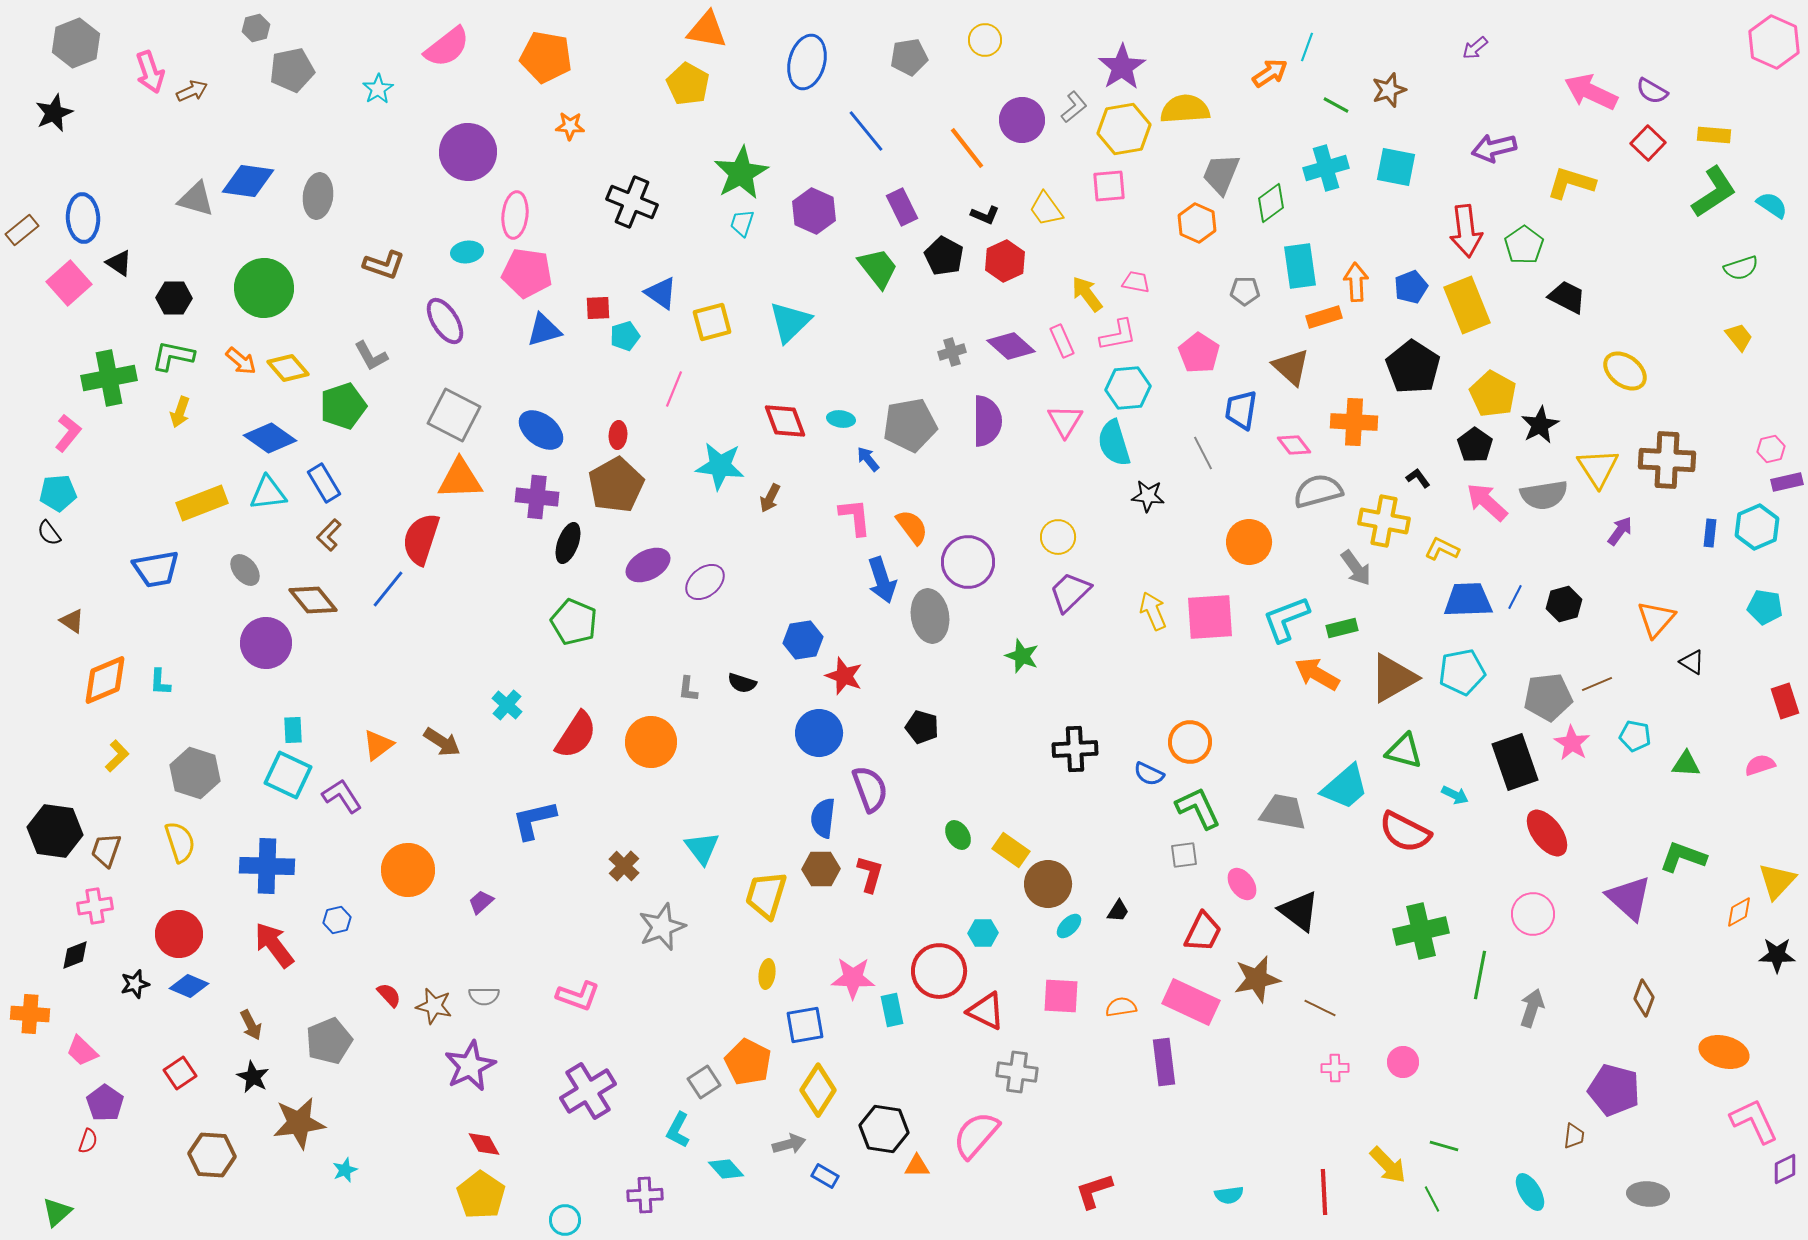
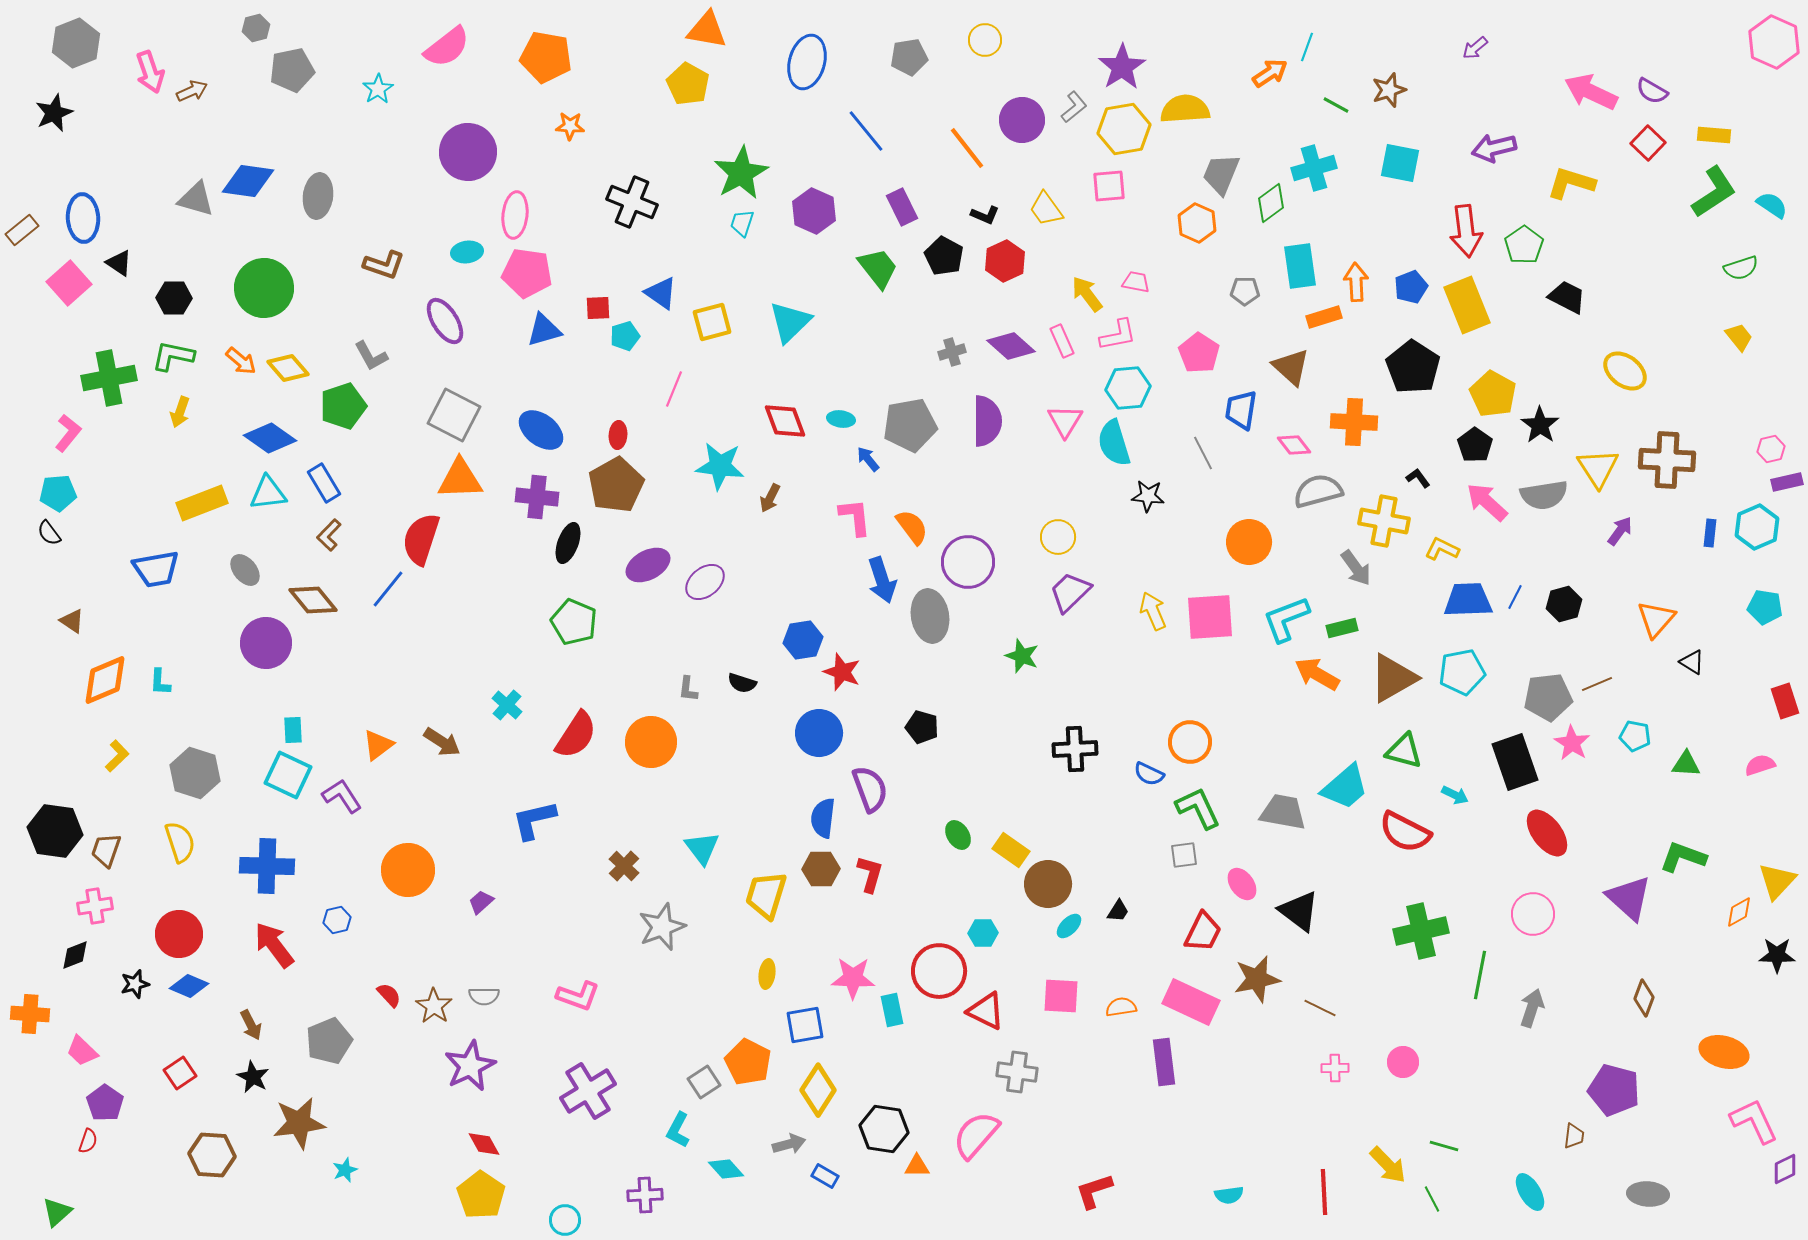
cyan square at (1396, 167): moved 4 px right, 4 px up
cyan cross at (1326, 168): moved 12 px left
black star at (1540, 425): rotated 9 degrees counterclockwise
red star at (844, 676): moved 2 px left, 4 px up
brown star at (434, 1006): rotated 21 degrees clockwise
